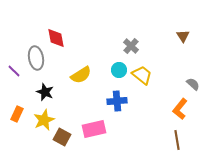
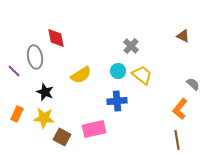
brown triangle: rotated 32 degrees counterclockwise
gray ellipse: moved 1 px left, 1 px up
cyan circle: moved 1 px left, 1 px down
yellow star: moved 2 px up; rotated 30 degrees clockwise
